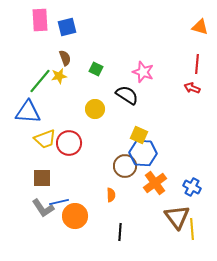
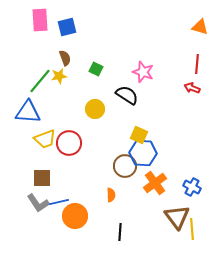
gray L-shape: moved 5 px left, 5 px up
